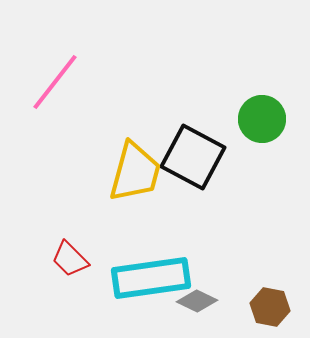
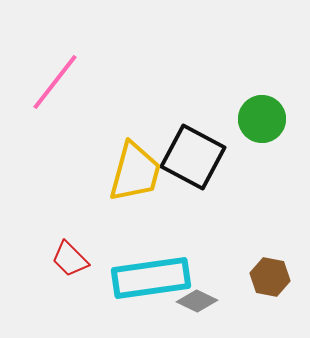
brown hexagon: moved 30 px up
